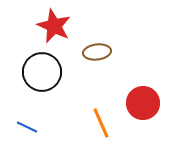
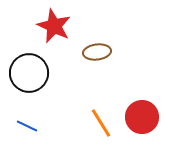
black circle: moved 13 px left, 1 px down
red circle: moved 1 px left, 14 px down
orange line: rotated 8 degrees counterclockwise
blue line: moved 1 px up
